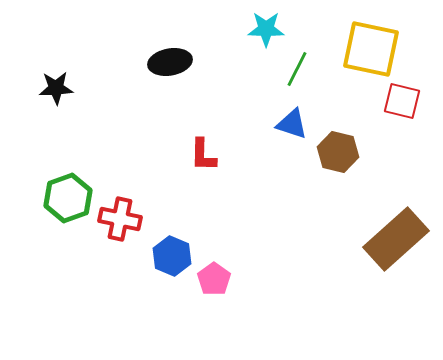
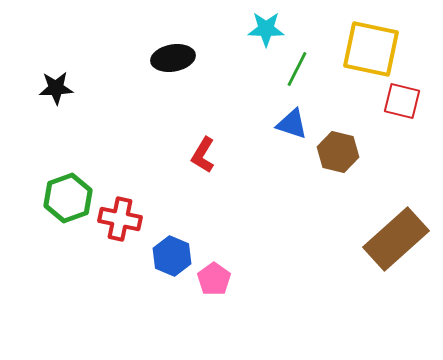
black ellipse: moved 3 px right, 4 px up
red L-shape: rotated 30 degrees clockwise
